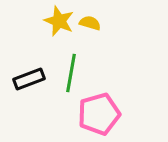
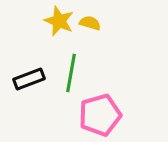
pink pentagon: moved 1 px right, 1 px down
